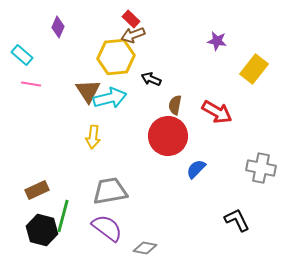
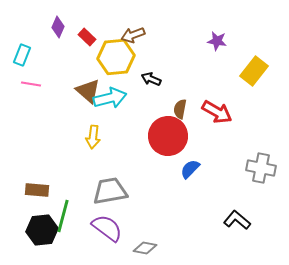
red rectangle: moved 44 px left, 18 px down
cyan rectangle: rotated 70 degrees clockwise
yellow rectangle: moved 2 px down
brown triangle: rotated 16 degrees counterclockwise
brown semicircle: moved 5 px right, 4 px down
blue semicircle: moved 6 px left
brown rectangle: rotated 30 degrees clockwise
black L-shape: rotated 24 degrees counterclockwise
black hexagon: rotated 20 degrees counterclockwise
